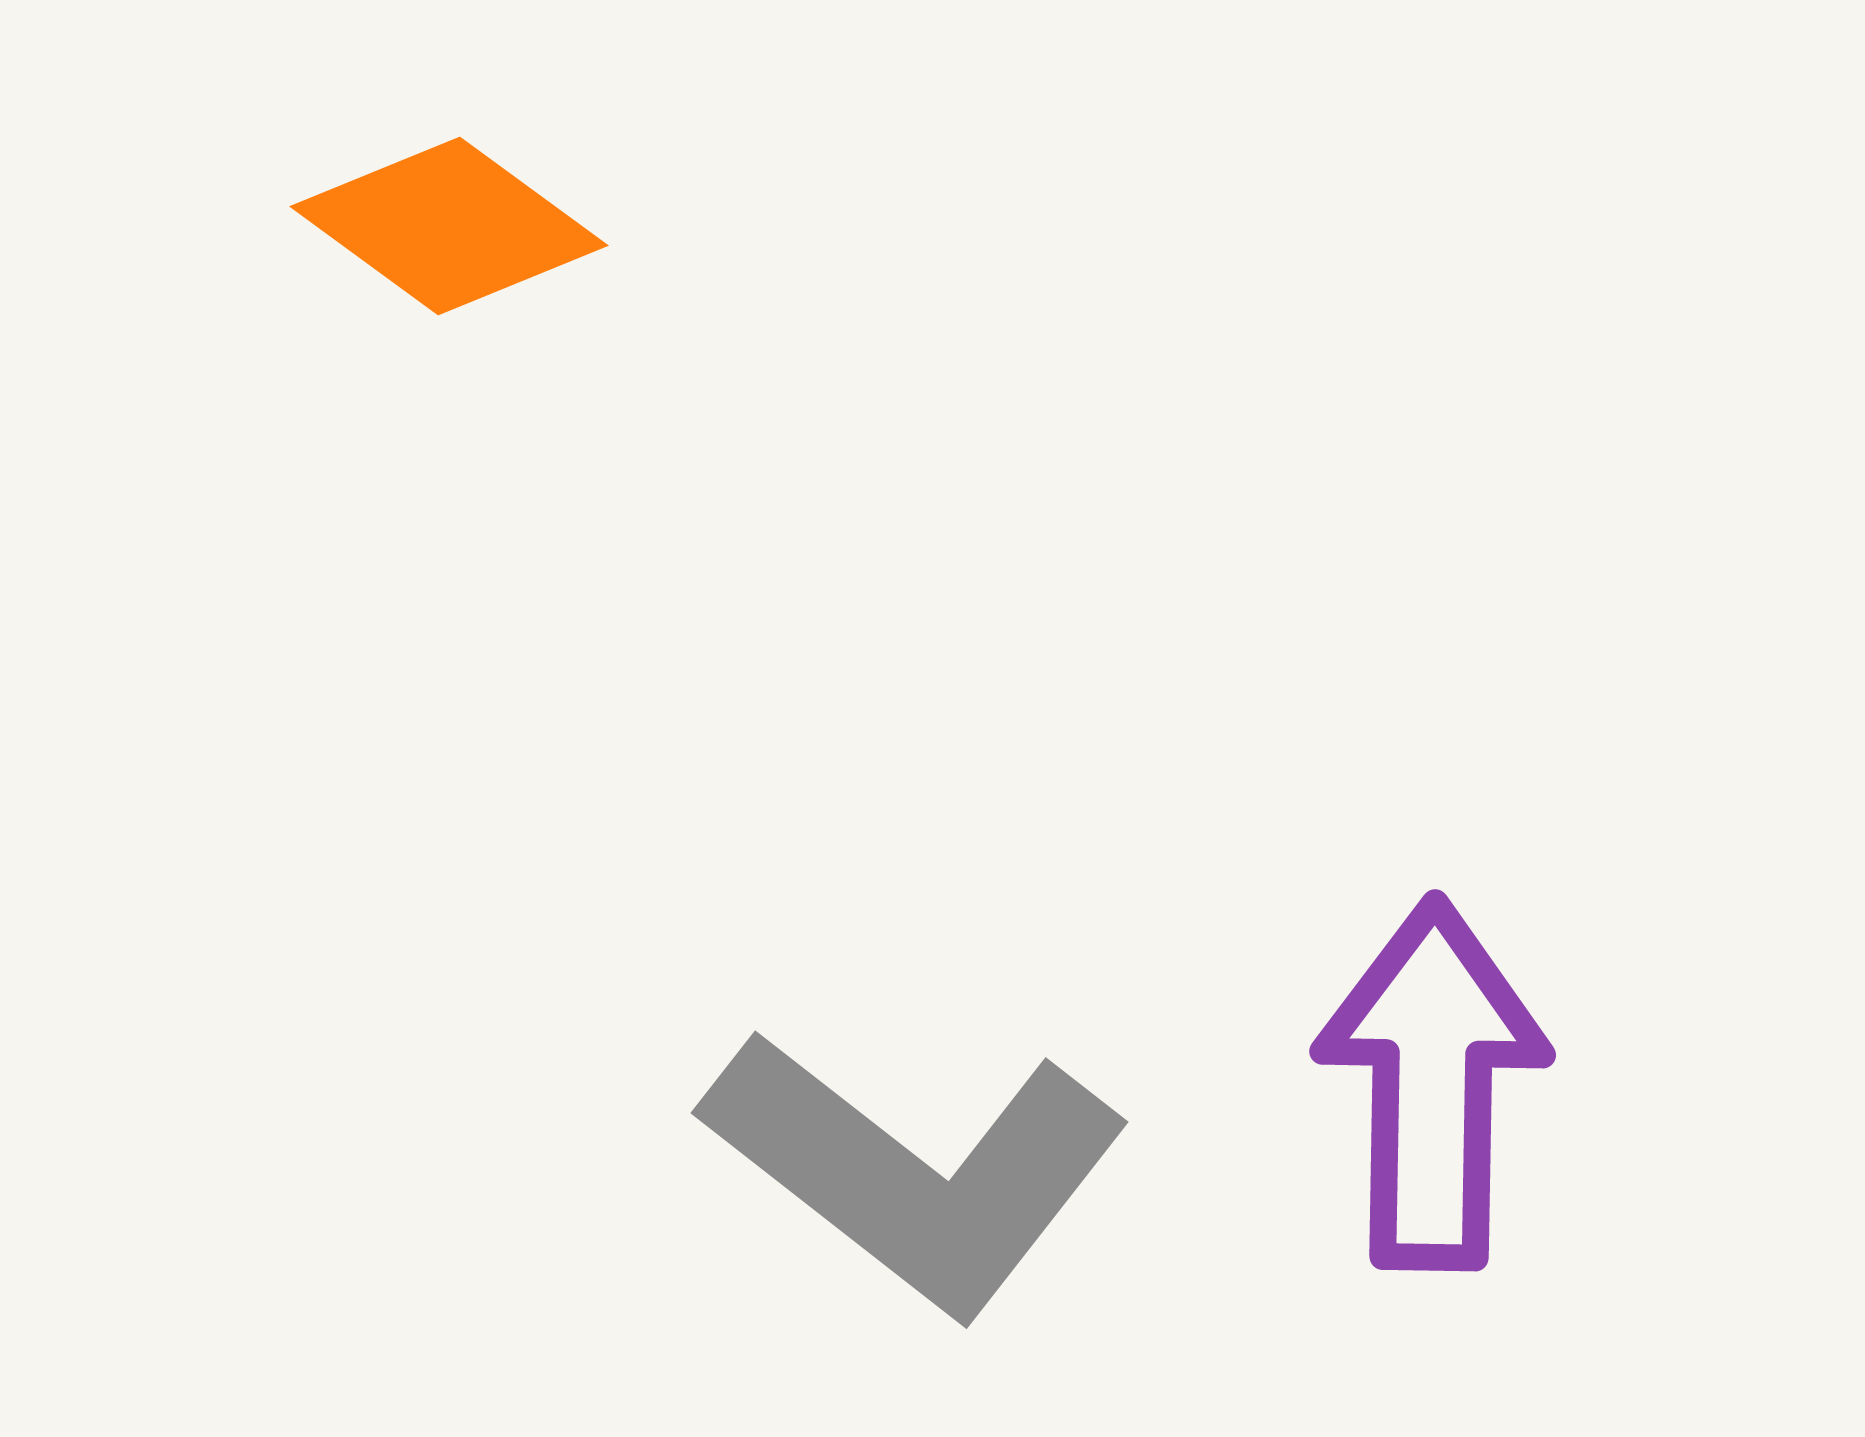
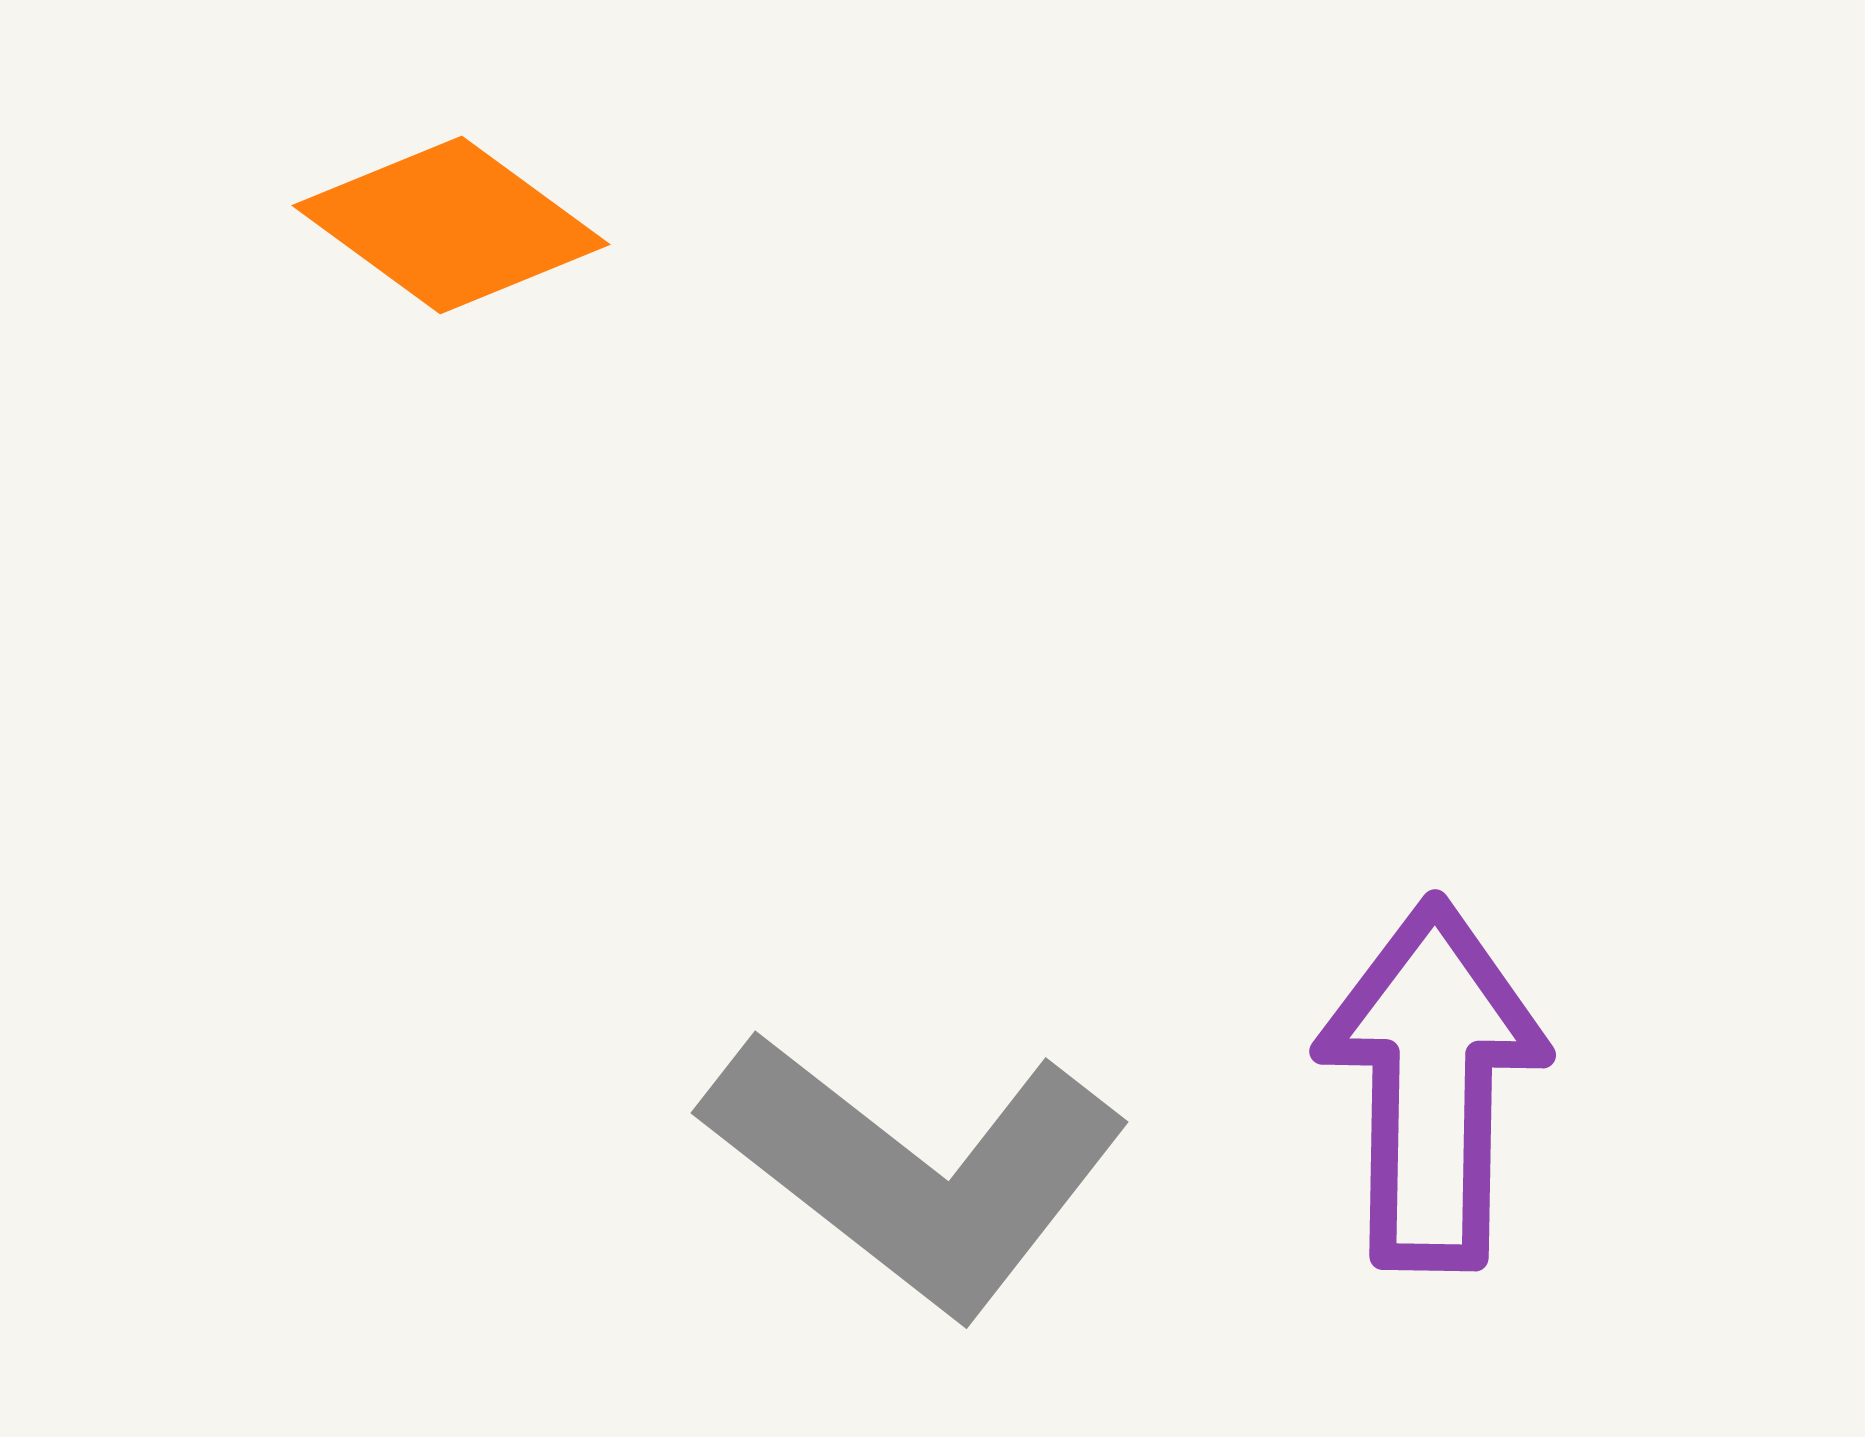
orange diamond: moved 2 px right, 1 px up
